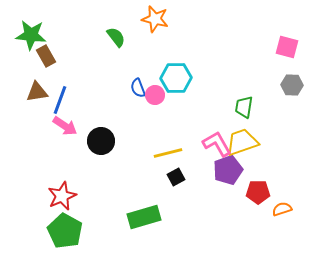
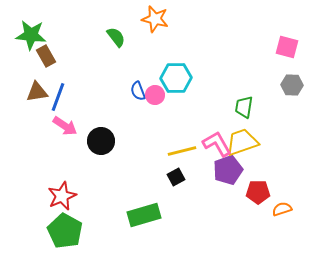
blue semicircle: moved 3 px down
blue line: moved 2 px left, 3 px up
yellow line: moved 14 px right, 2 px up
green rectangle: moved 2 px up
